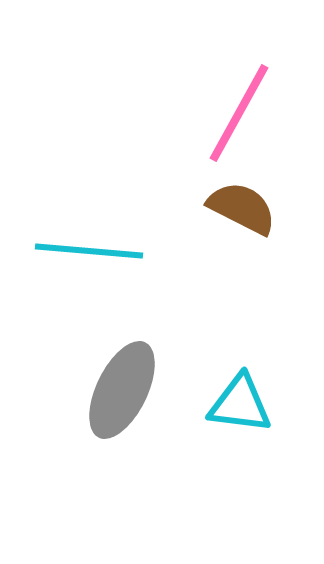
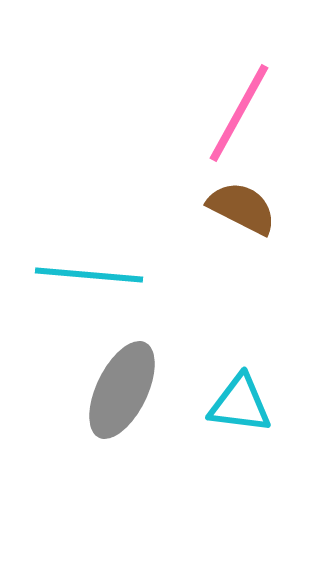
cyan line: moved 24 px down
